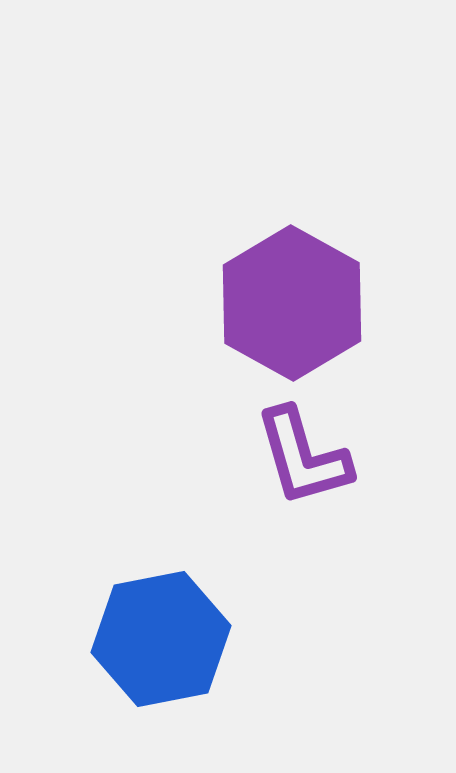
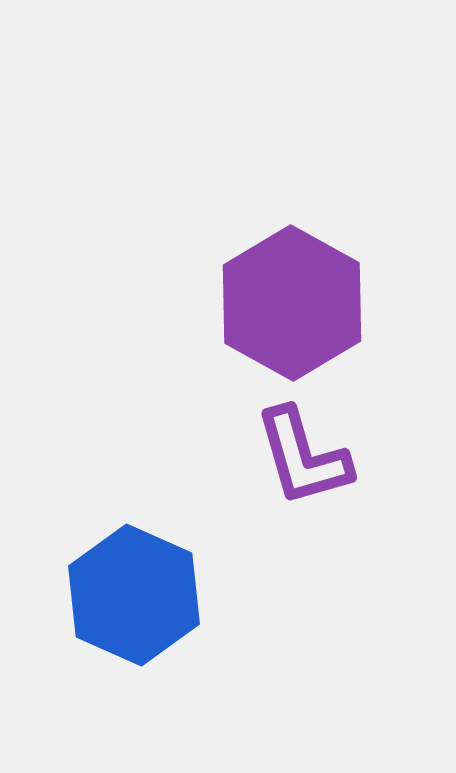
blue hexagon: moved 27 px left, 44 px up; rotated 25 degrees counterclockwise
